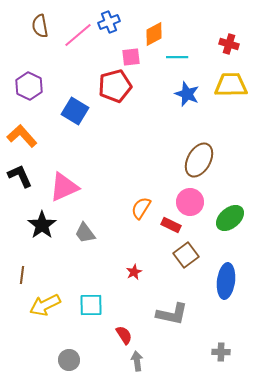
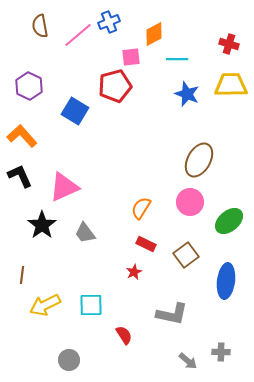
cyan line: moved 2 px down
green ellipse: moved 1 px left, 3 px down
red rectangle: moved 25 px left, 19 px down
gray arrow: moved 51 px right; rotated 138 degrees clockwise
